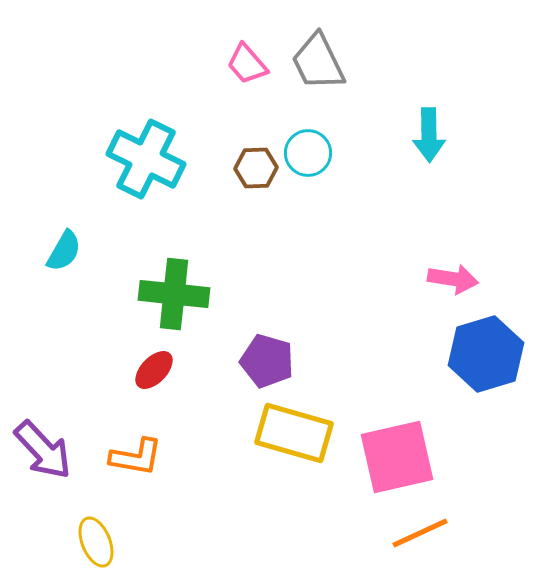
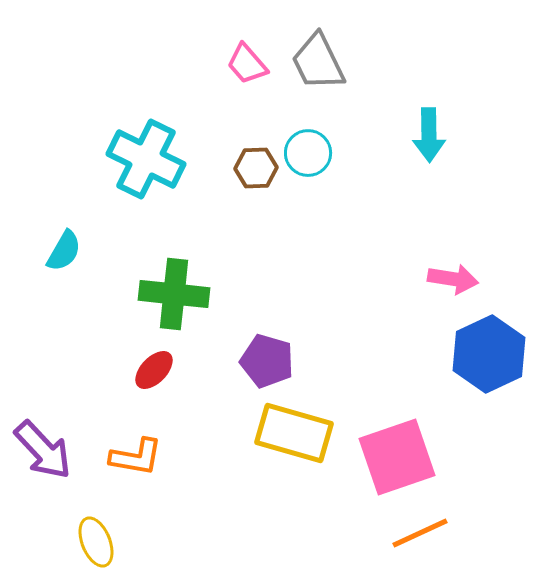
blue hexagon: moved 3 px right; rotated 8 degrees counterclockwise
pink square: rotated 6 degrees counterclockwise
